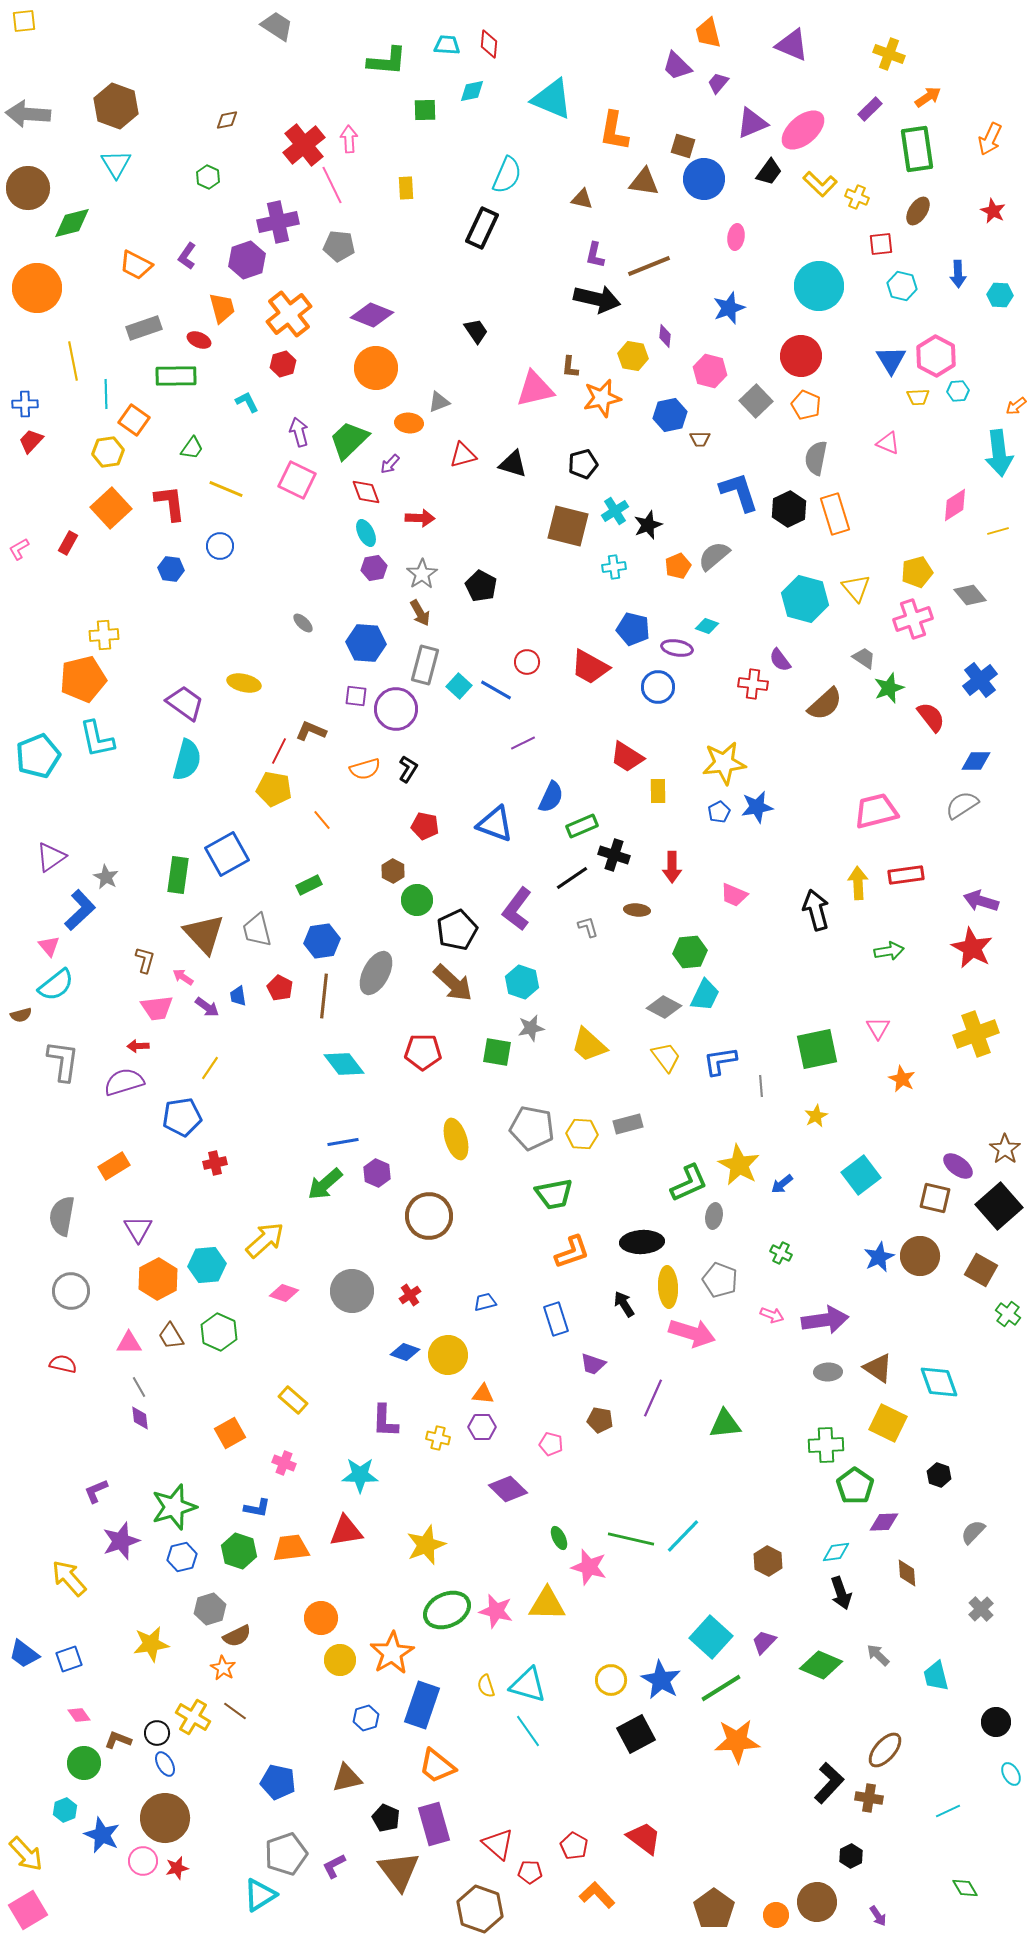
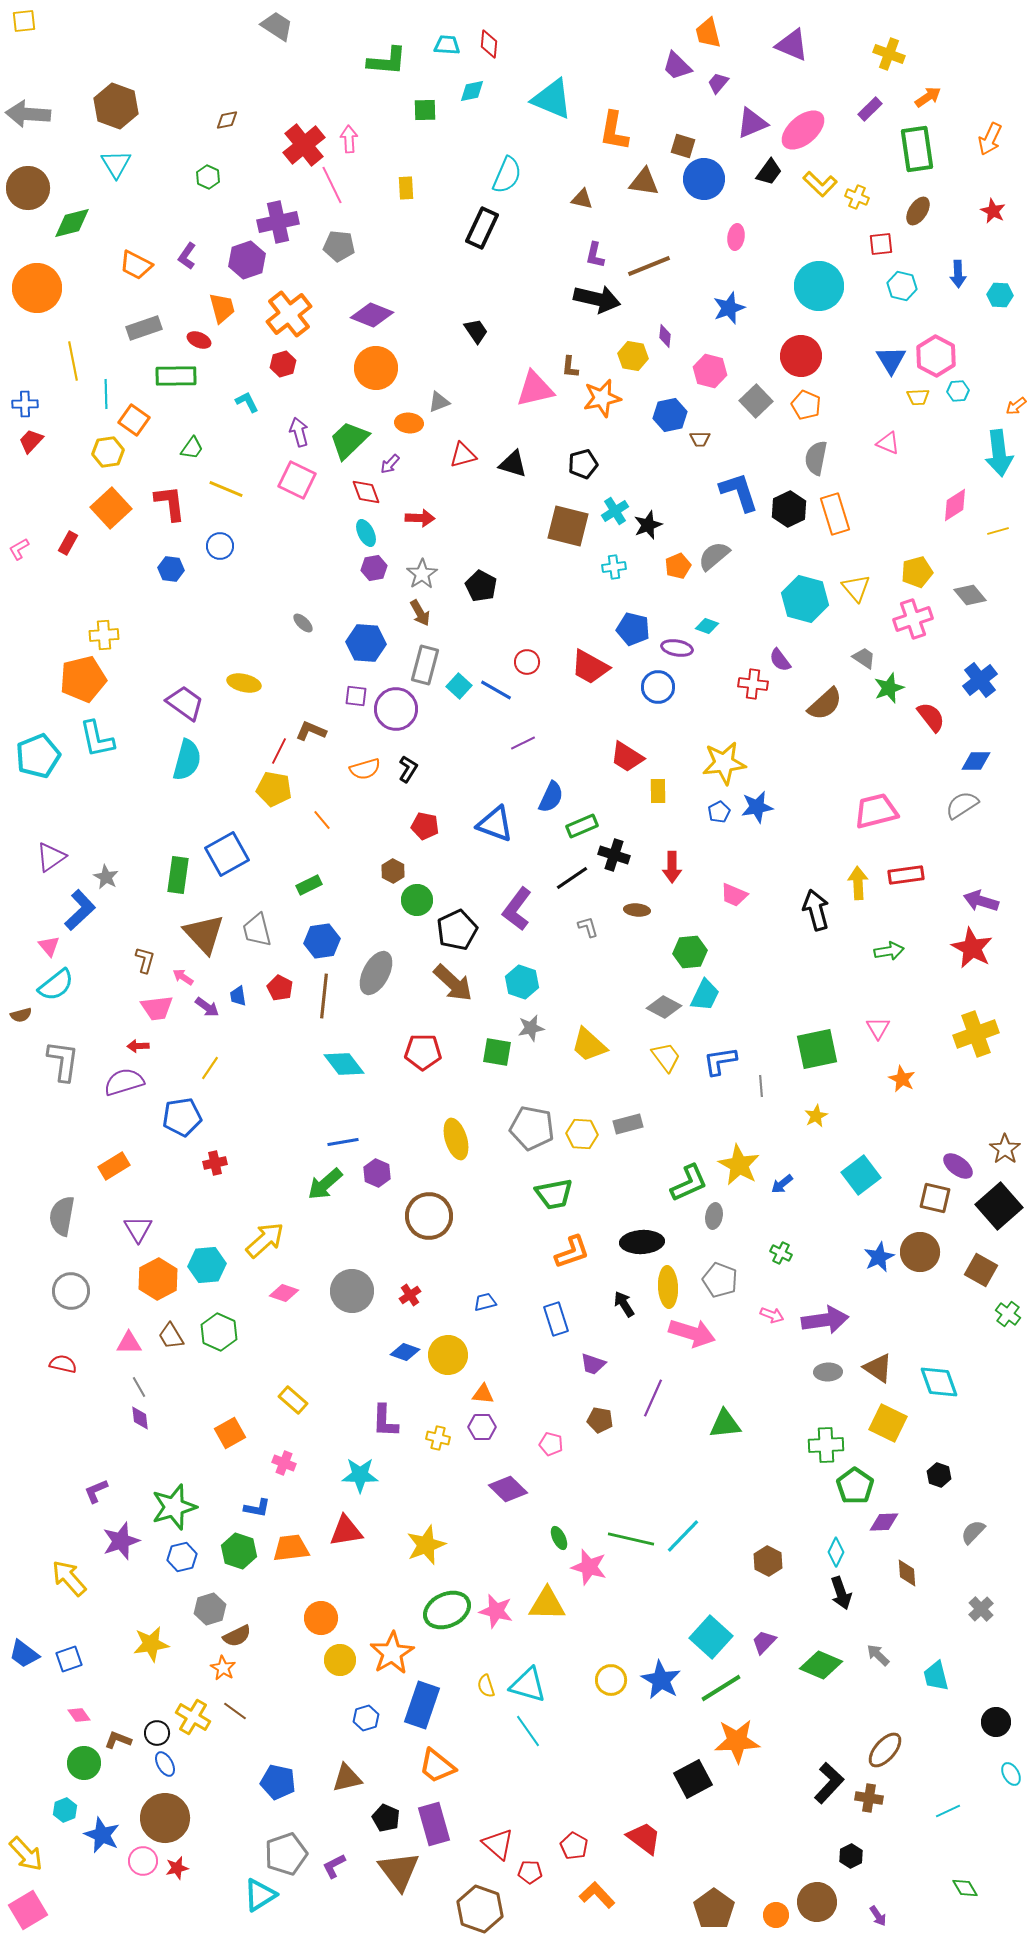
brown circle at (920, 1256): moved 4 px up
cyan diamond at (836, 1552): rotated 56 degrees counterclockwise
black square at (636, 1734): moved 57 px right, 45 px down
